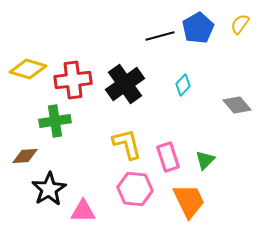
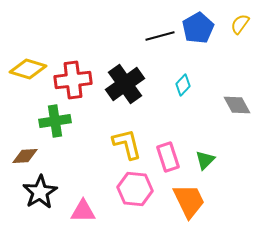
gray diamond: rotated 12 degrees clockwise
black star: moved 9 px left, 3 px down
